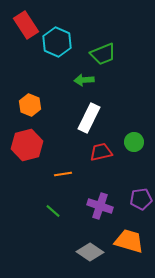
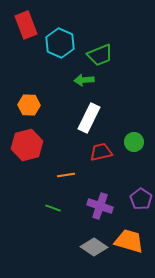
red rectangle: rotated 12 degrees clockwise
cyan hexagon: moved 3 px right, 1 px down
green trapezoid: moved 3 px left, 1 px down
orange hexagon: moved 1 px left; rotated 20 degrees counterclockwise
orange line: moved 3 px right, 1 px down
purple pentagon: rotated 30 degrees counterclockwise
green line: moved 3 px up; rotated 21 degrees counterclockwise
gray diamond: moved 4 px right, 5 px up
